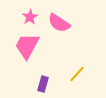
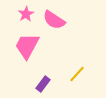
pink star: moved 4 px left, 3 px up
pink semicircle: moved 5 px left, 3 px up
purple rectangle: rotated 21 degrees clockwise
